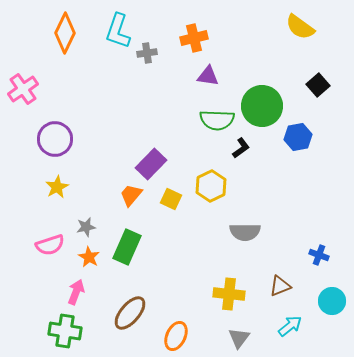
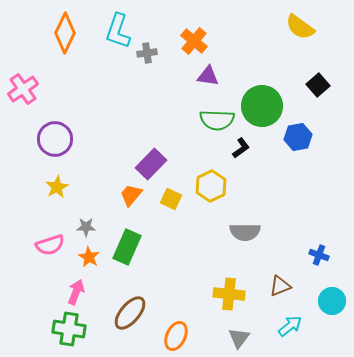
orange cross: moved 3 px down; rotated 36 degrees counterclockwise
gray star: rotated 12 degrees clockwise
green cross: moved 4 px right, 2 px up
